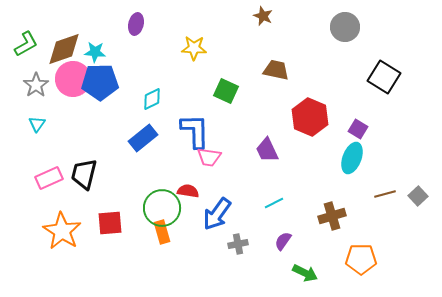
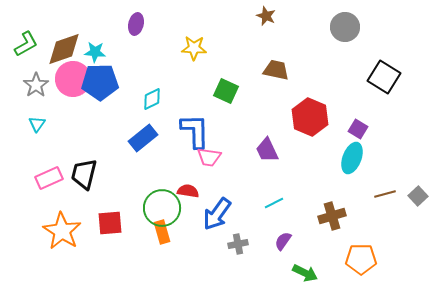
brown star: moved 3 px right
